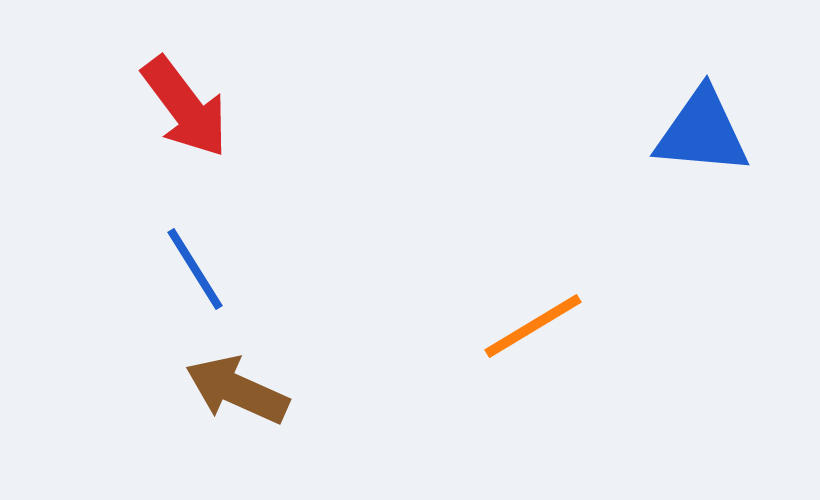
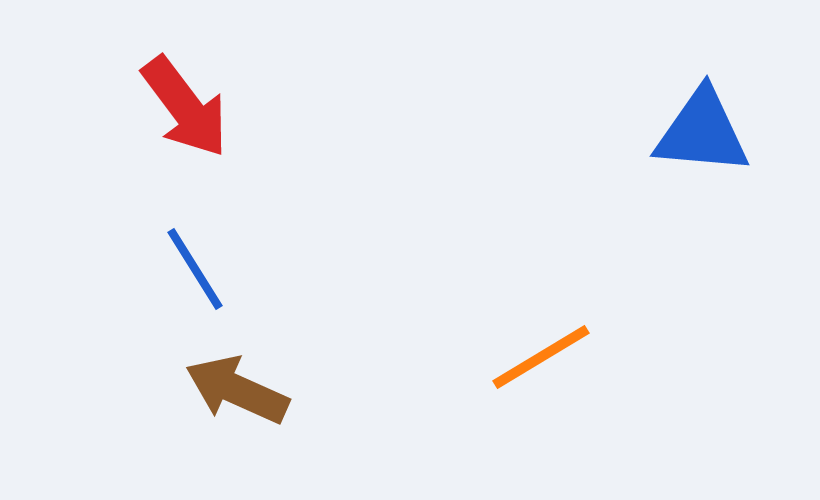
orange line: moved 8 px right, 31 px down
